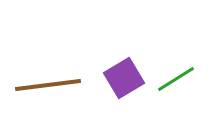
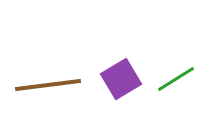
purple square: moved 3 px left, 1 px down
